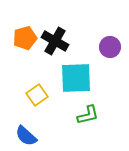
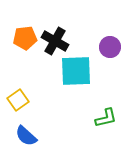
orange pentagon: rotated 10 degrees clockwise
cyan square: moved 7 px up
yellow square: moved 19 px left, 5 px down
green L-shape: moved 18 px right, 3 px down
